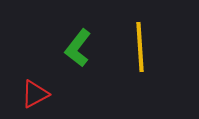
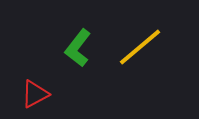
yellow line: rotated 54 degrees clockwise
